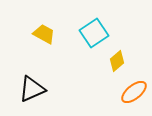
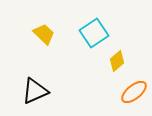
yellow trapezoid: rotated 15 degrees clockwise
black triangle: moved 3 px right, 2 px down
